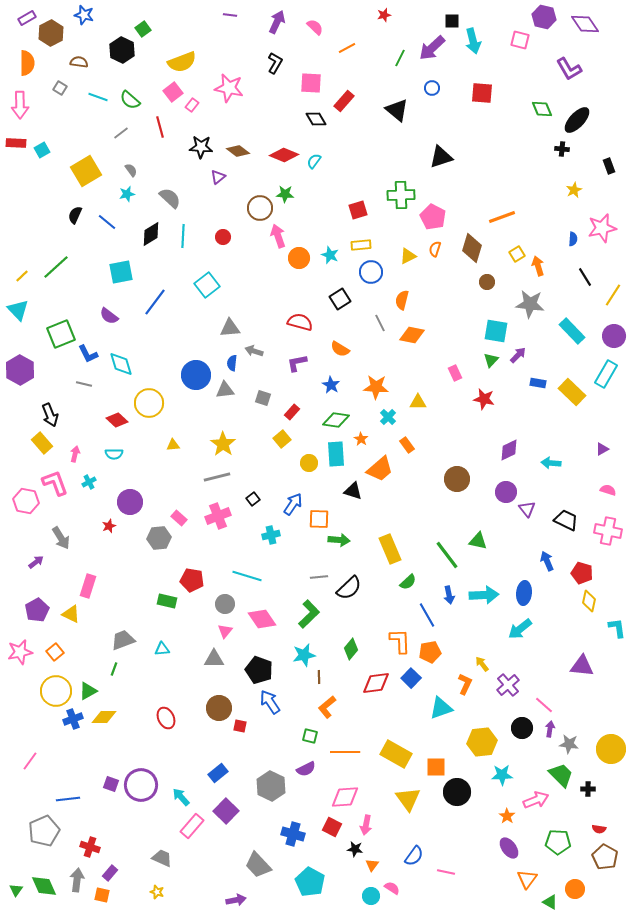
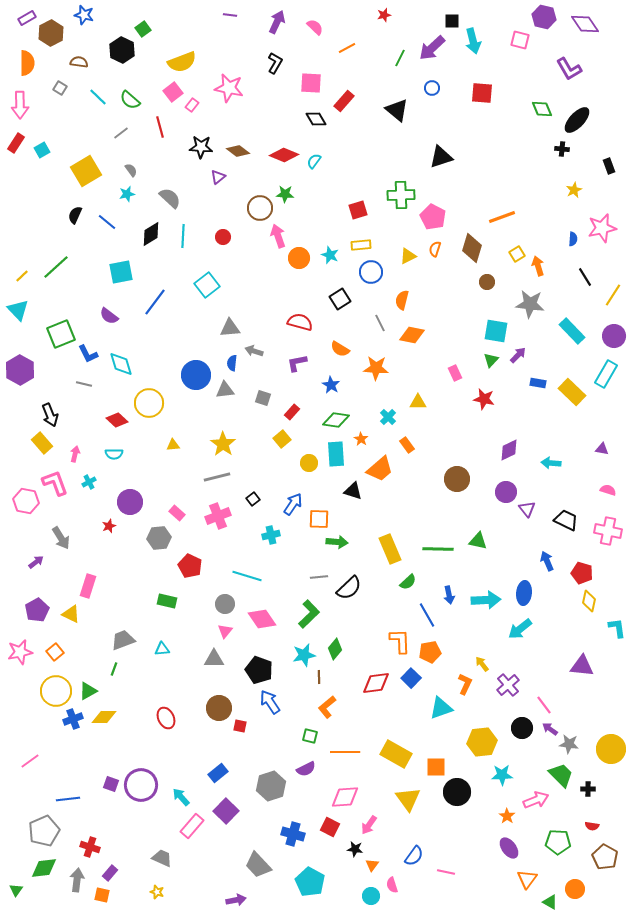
cyan line at (98, 97): rotated 24 degrees clockwise
red rectangle at (16, 143): rotated 60 degrees counterclockwise
orange star at (376, 387): moved 19 px up
purple triangle at (602, 449): rotated 40 degrees clockwise
pink rectangle at (179, 518): moved 2 px left, 5 px up
green arrow at (339, 540): moved 2 px left, 2 px down
green line at (447, 555): moved 9 px left, 6 px up; rotated 52 degrees counterclockwise
red pentagon at (192, 580): moved 2 px left, 14 px up; rotated 15 degrees clockwise
cyan arrow at (484, 595): moved 2 px right, 5 px down
green diamond at (351, 649): moved 16 px left
pink line at (544, 705): rotated 12 degrees clockwise
purple arrow at (550, 729): rotated 63 degrees counterclockwise
pink line at (30, 761): rotated 18 degrees clockwise
gray hexagon at (271, 786): rotated 16 degrees clockwise
pink arrow at (366, 825): moved 3 px right; rotated 24 degrees clockwise
red square at (332, 827): moved 2 px left
red semicircle at (599, 829): moved 7 px left, 3 px up
green diamond at (44, 886): moved 18 px up; rotated 72 degrees counterclockwise
pink semicircle at (392, 888): moved 3 px up; rotated 140 degrees counterclockwise
